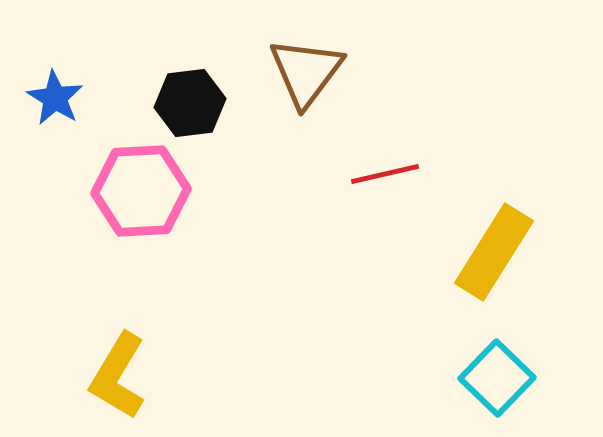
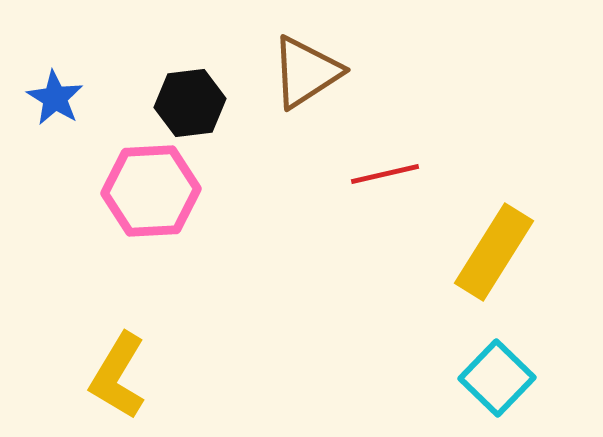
brown triangle: rotated 20 degrees clockwise
pink hexagon: moved 10 px right
